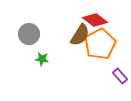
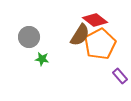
gray circle: moved 3 px down
